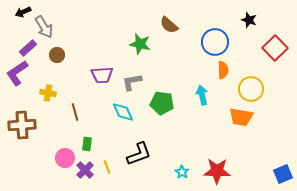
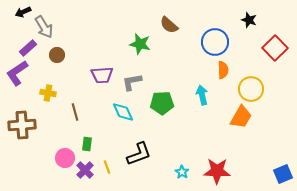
green pentagon: rotated 10 degrees counterclockwise
orange trapezoid: rotated 70 degrees counterclockwise
